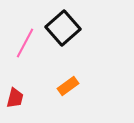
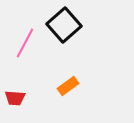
black square: moved 1 px right, 3 px up
red trapezoid: rotated 80 degrees clockwise
